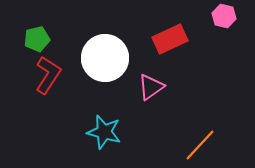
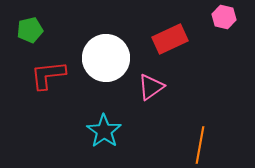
pink hexagon: moved 1 px down
green pentagon: moved 7 px left, 9 px up
white circle: moved 1 px right
red L-shape: rotated 129 degrees counterclockwise
cyan star: moved 1 px up; rotated 20 degrees clockwise
orange line: rotated 33 degrees counterclockwise
